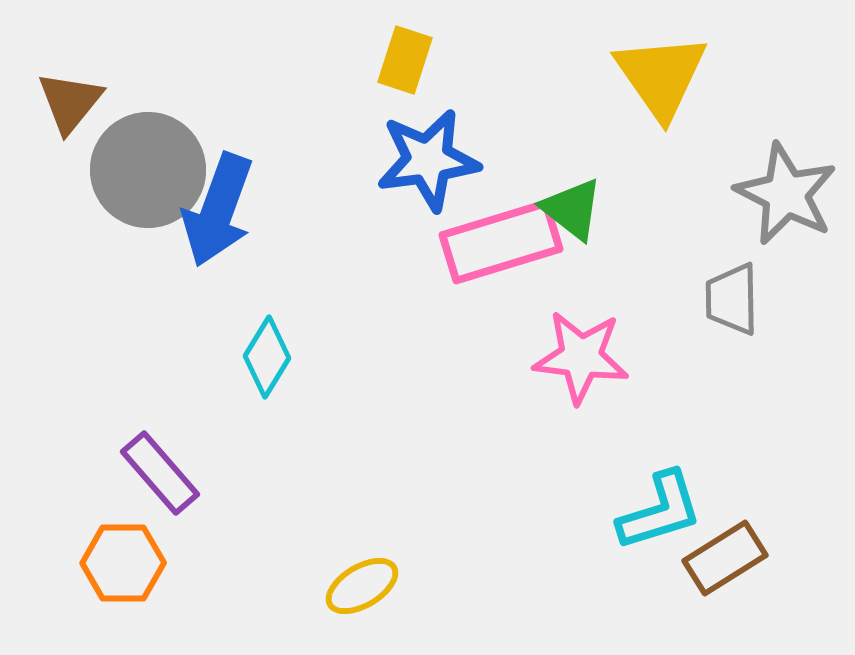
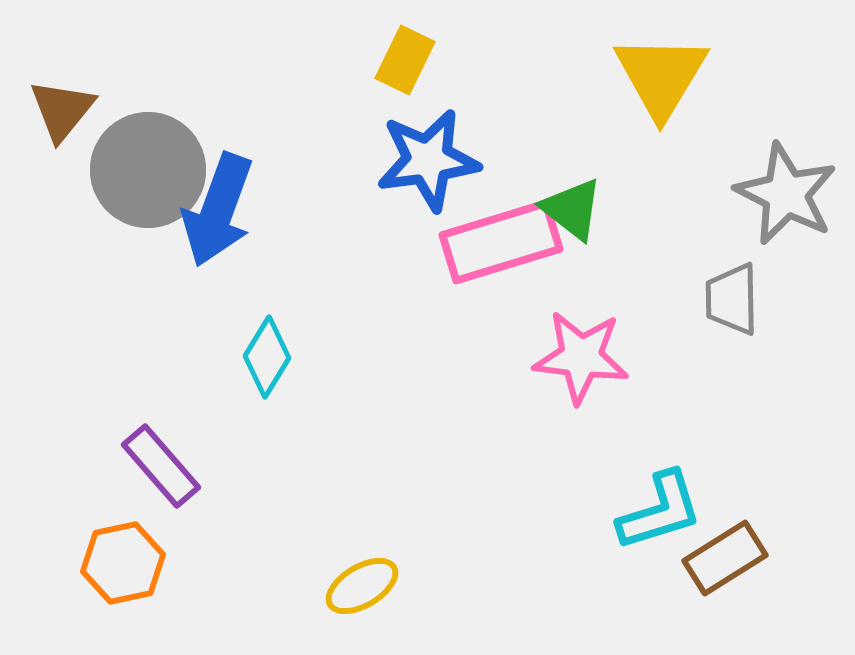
yellow rectangle: rotated 8 degrees clockwise
yellow triangle: rotated 6 degrees clockwise
brown triangle: moved 8 px left, 8 px down
purple rectangle: moved 1 px right, 7 px up
orange hexagon: rotated 12 degrees counterclockwise
